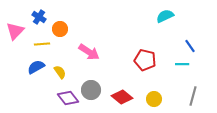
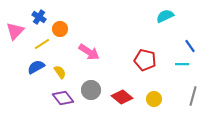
yellow line: rotated 28 degrees counterclockwise
purple diamond: moved 5 px left
